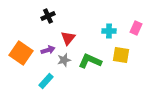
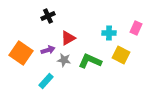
cyan cross: moved 2 px down
red triangle: rotated 21 degrees clockwise
yellow square: rotated 18 degrees clockwise
gray star: rotated 24 degrees clockwise
